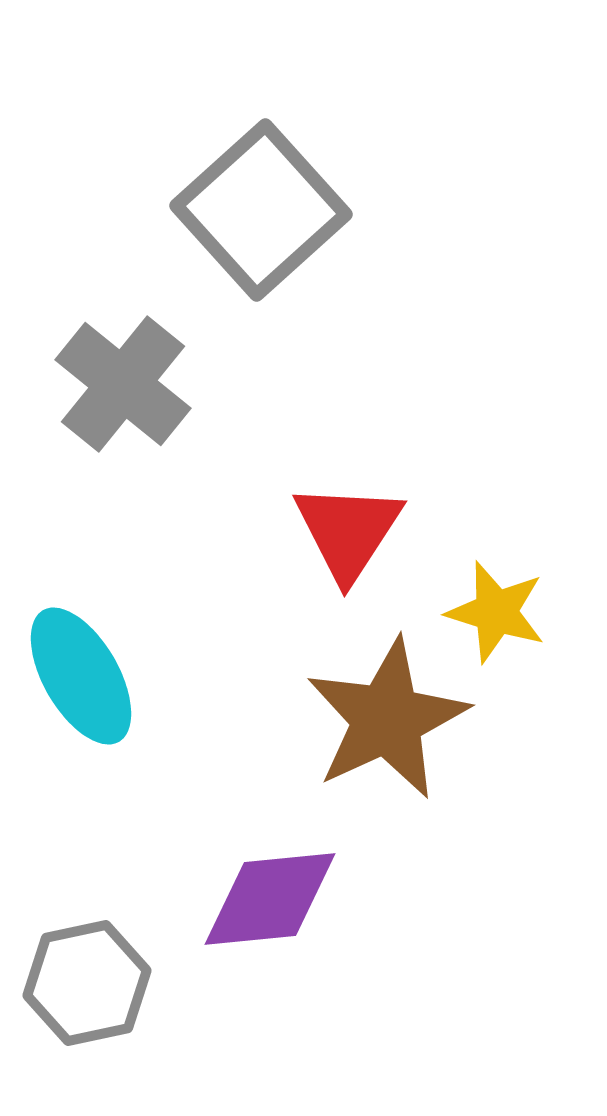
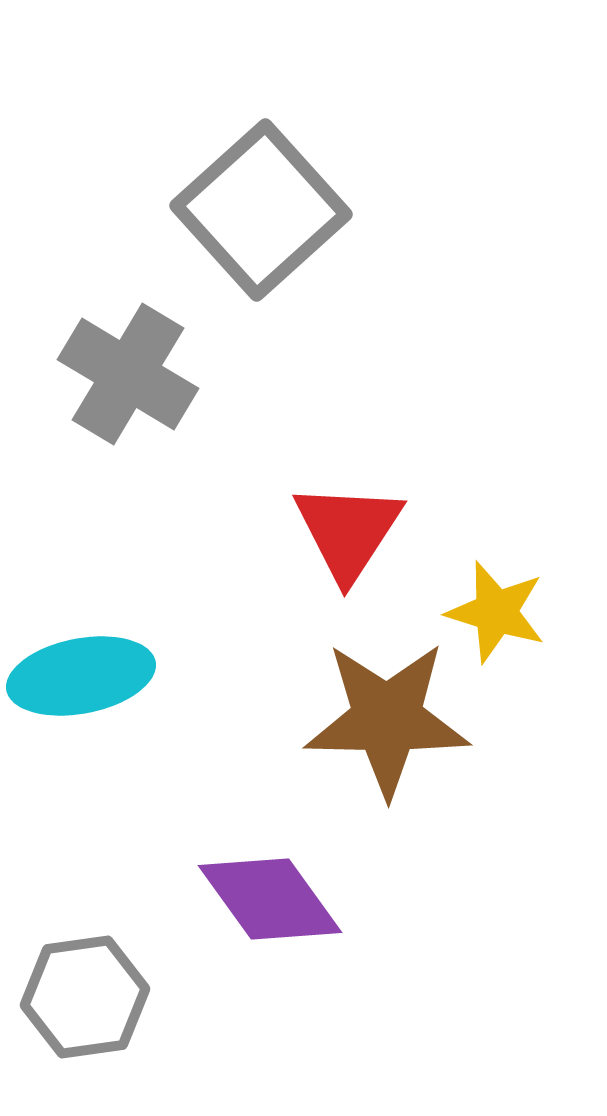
gray cross: moved 5 px right, 10 px up; rotated 8 degrees counterclockwise
cyan ellipse: rotated 71 degrees counterclockwise
brown star: rotated 26 degrees clockwise
purple diamond: rotated 60 degrees clockwise
gray hexagon: moved 2 px left, 14 px down; rotated 4 degrees clockwise
